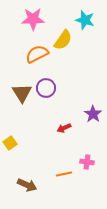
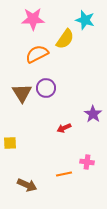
yellow semicircle: moved 2 px right, 1 px up
yellow square: rotated 32 degrees clockwise
